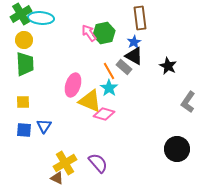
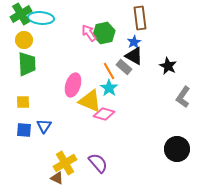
green trapezoid: moved 2 px right
gray L-shape: moved 5 px left, 5 px up
